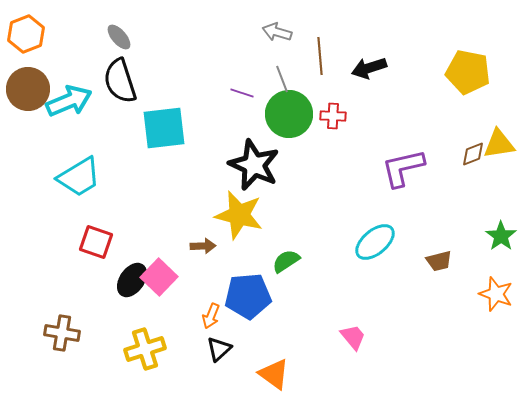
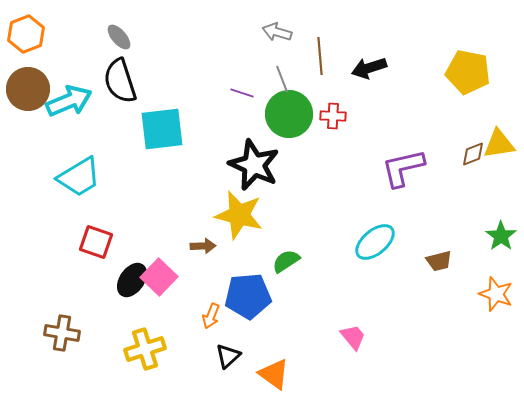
cyan square: moved 2 px left, 1 px down
black triangle: moved 9 px right, 7 px down
